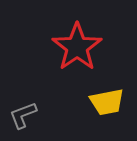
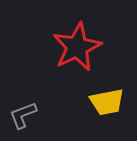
red star: rotated 9 degrees clockwise
